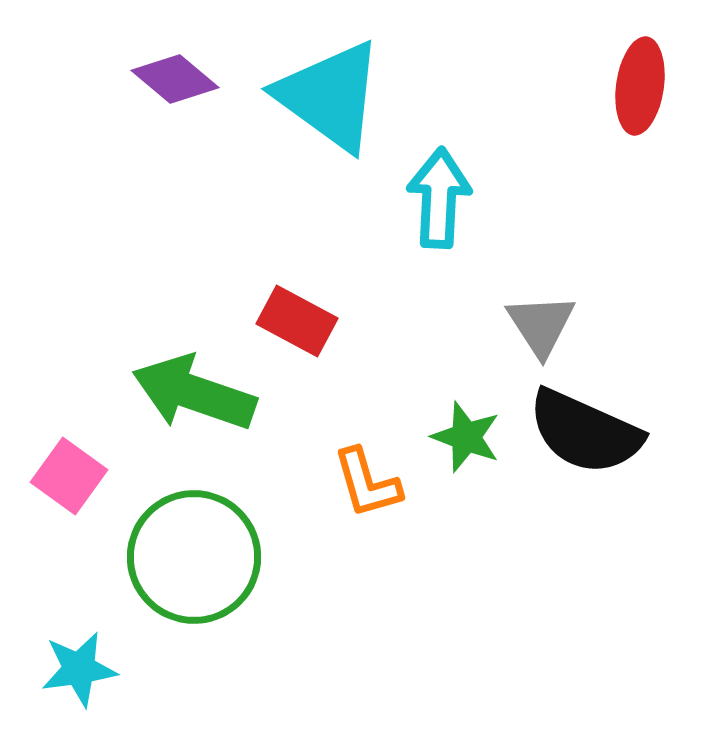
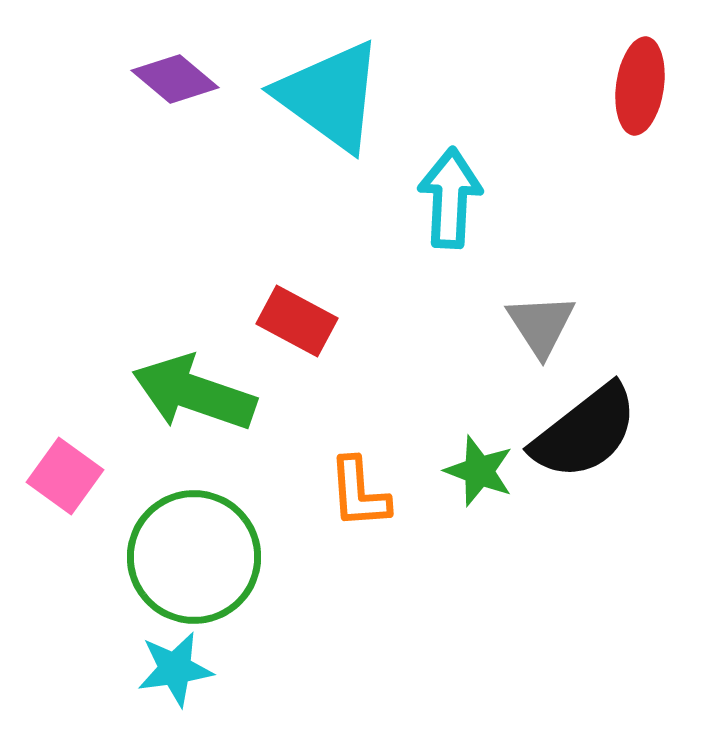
cyan arrow: moved 11 px right
black semicircle: rotated 62 degrees counterclockwise
green star: moved 13 px right, 34 px down
pink square: moved 4 px left
orange L-shape: moved 8 px left, 10 px down; rotated 12 degrees clockwise
cyan star: moved 96 px right
